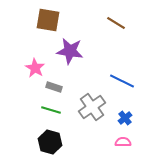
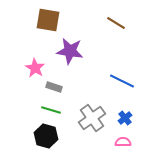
gray cross: moved 11 px down
black hexagon: moved 4 px left, 6 px up
